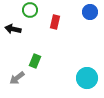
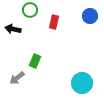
blue circle: moved 4 px down
red rectangle: moved 1 px left
cyan circle: moved 5 px left, 5 px down
